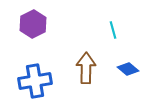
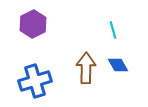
blue diamond: moved 10 px left, 4 px up; rotated 20 degrees clockwise
blue cross: rotated 8 degrees counterclockwise
